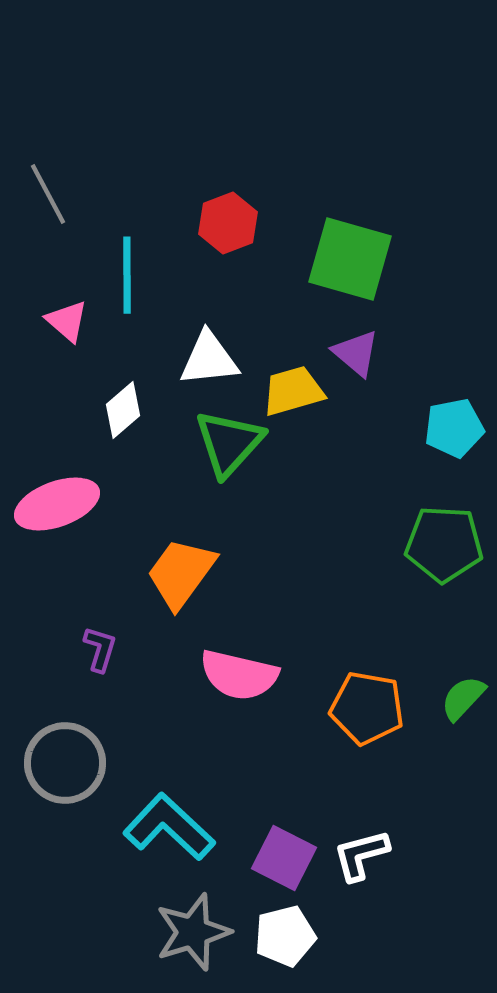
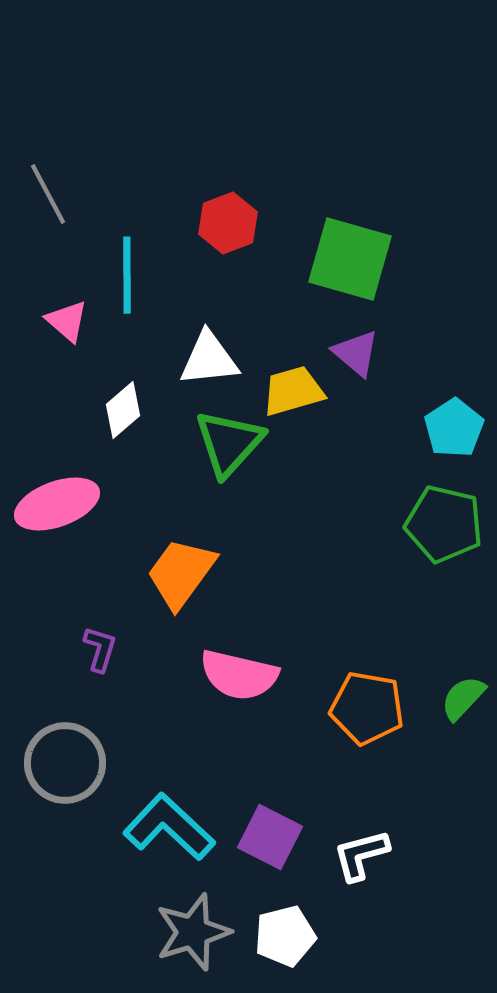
cyan pentagon: rotated 22 degrees counterclockwise
green pentagon: moved 20 px up; rotated 10 degrees clockwise
purple square: moved 14 px left, 21 px up
